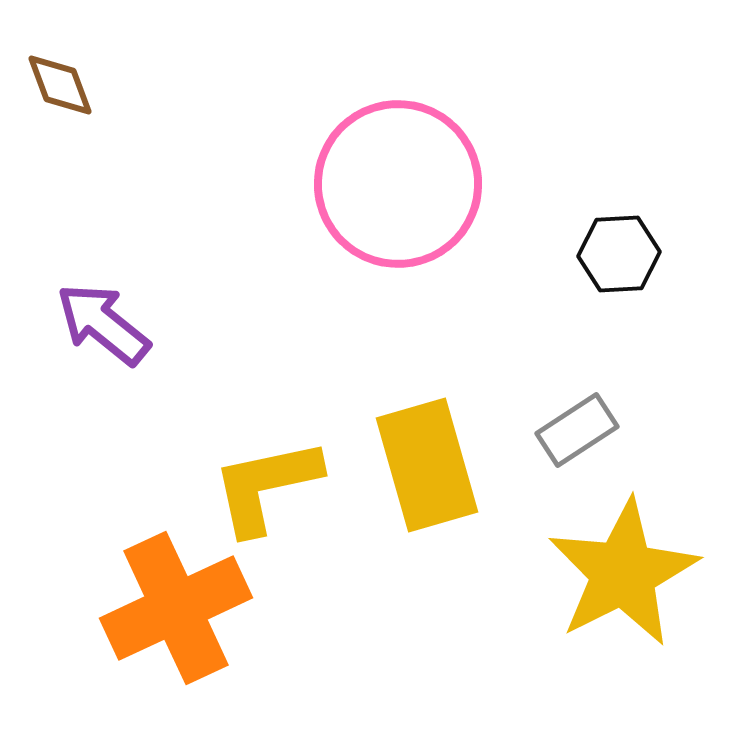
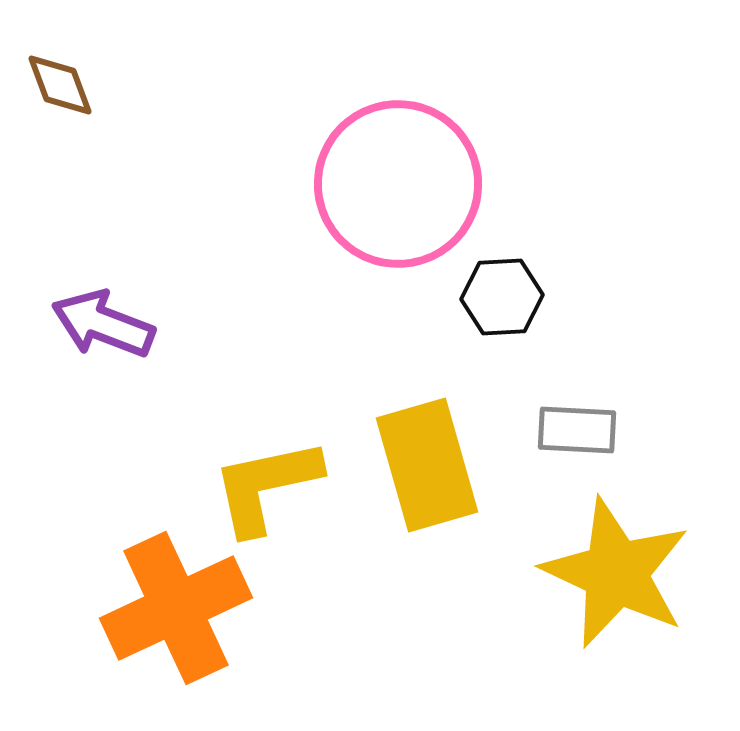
black hexagon: moved 117 px left, 43 px down
purple arrow: rotated 18 degrees counterclockwise
gray rectangle: rotated 36 degrees clockwise
yellow star: moved 7 px left; rotated 20 degrees counterclockwise
